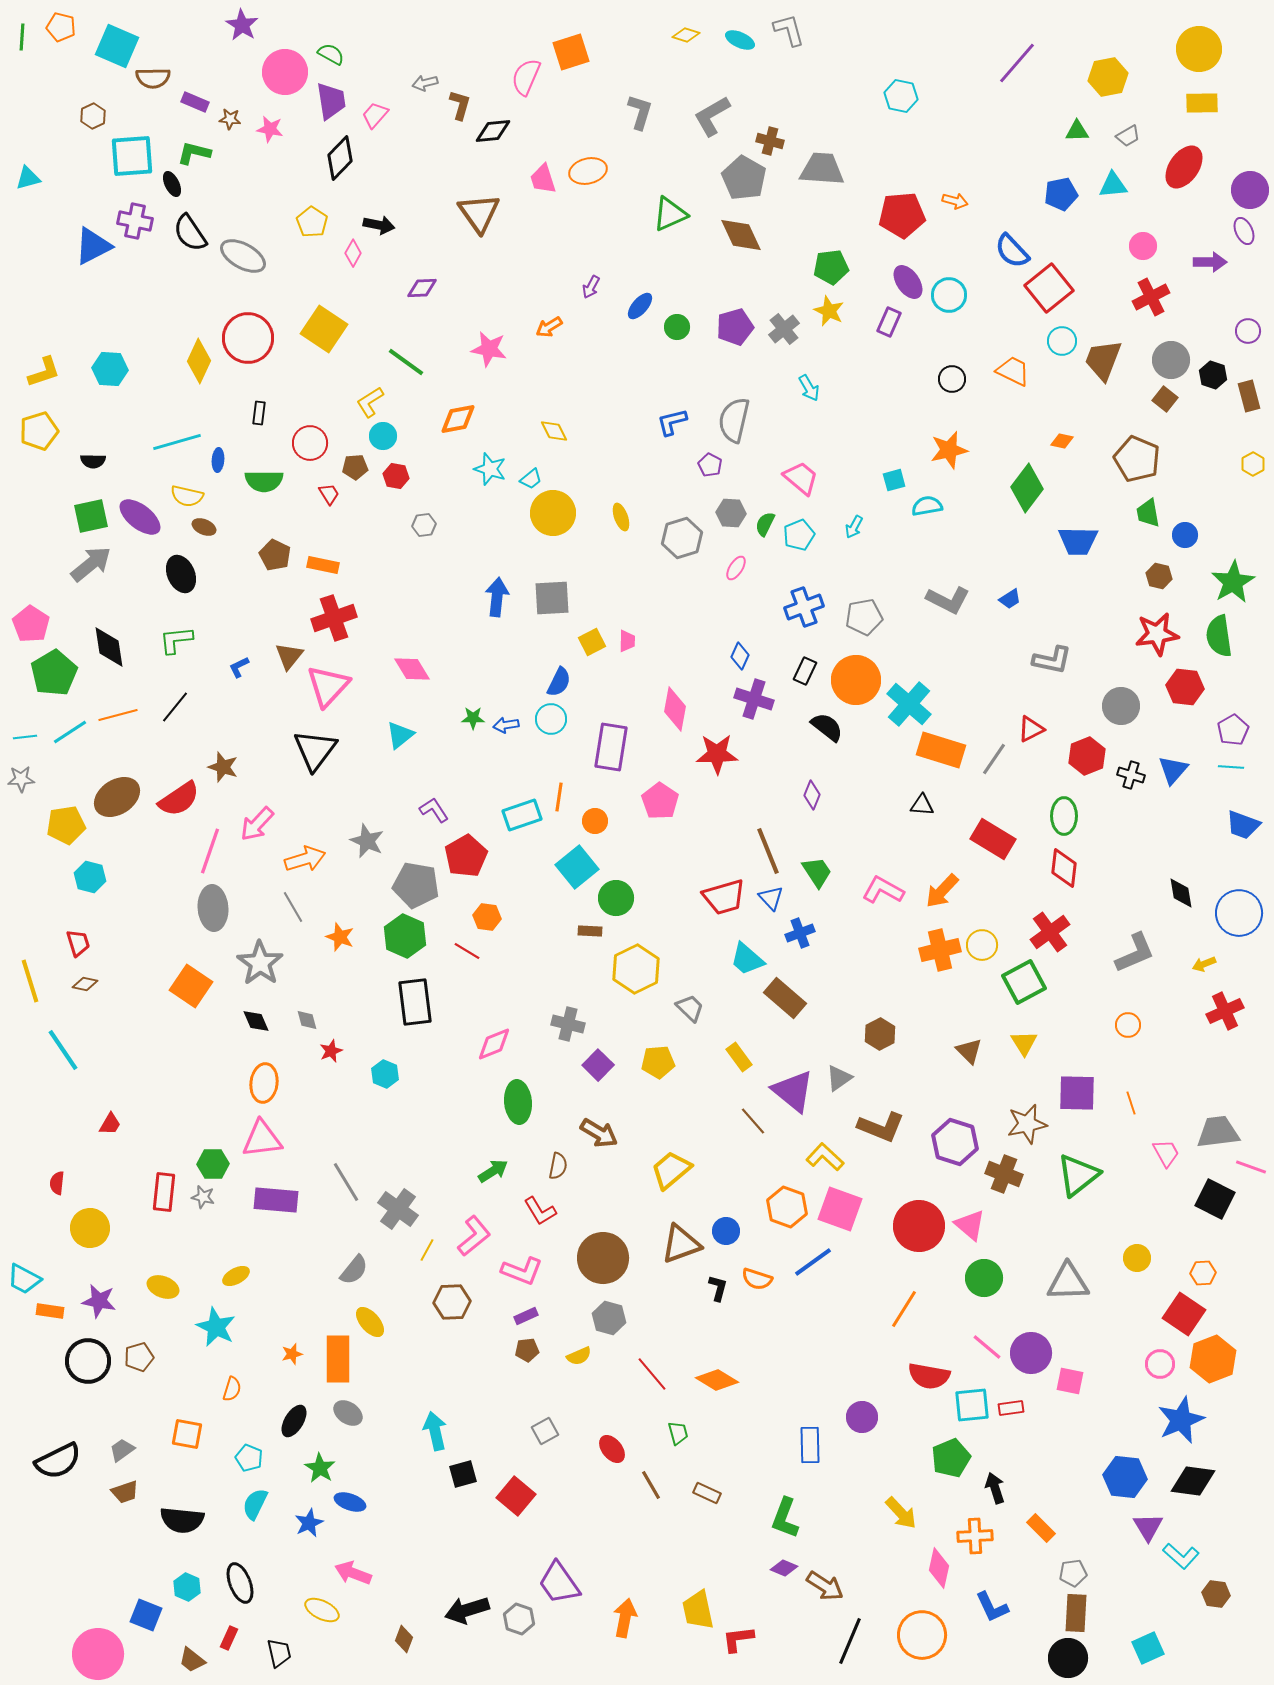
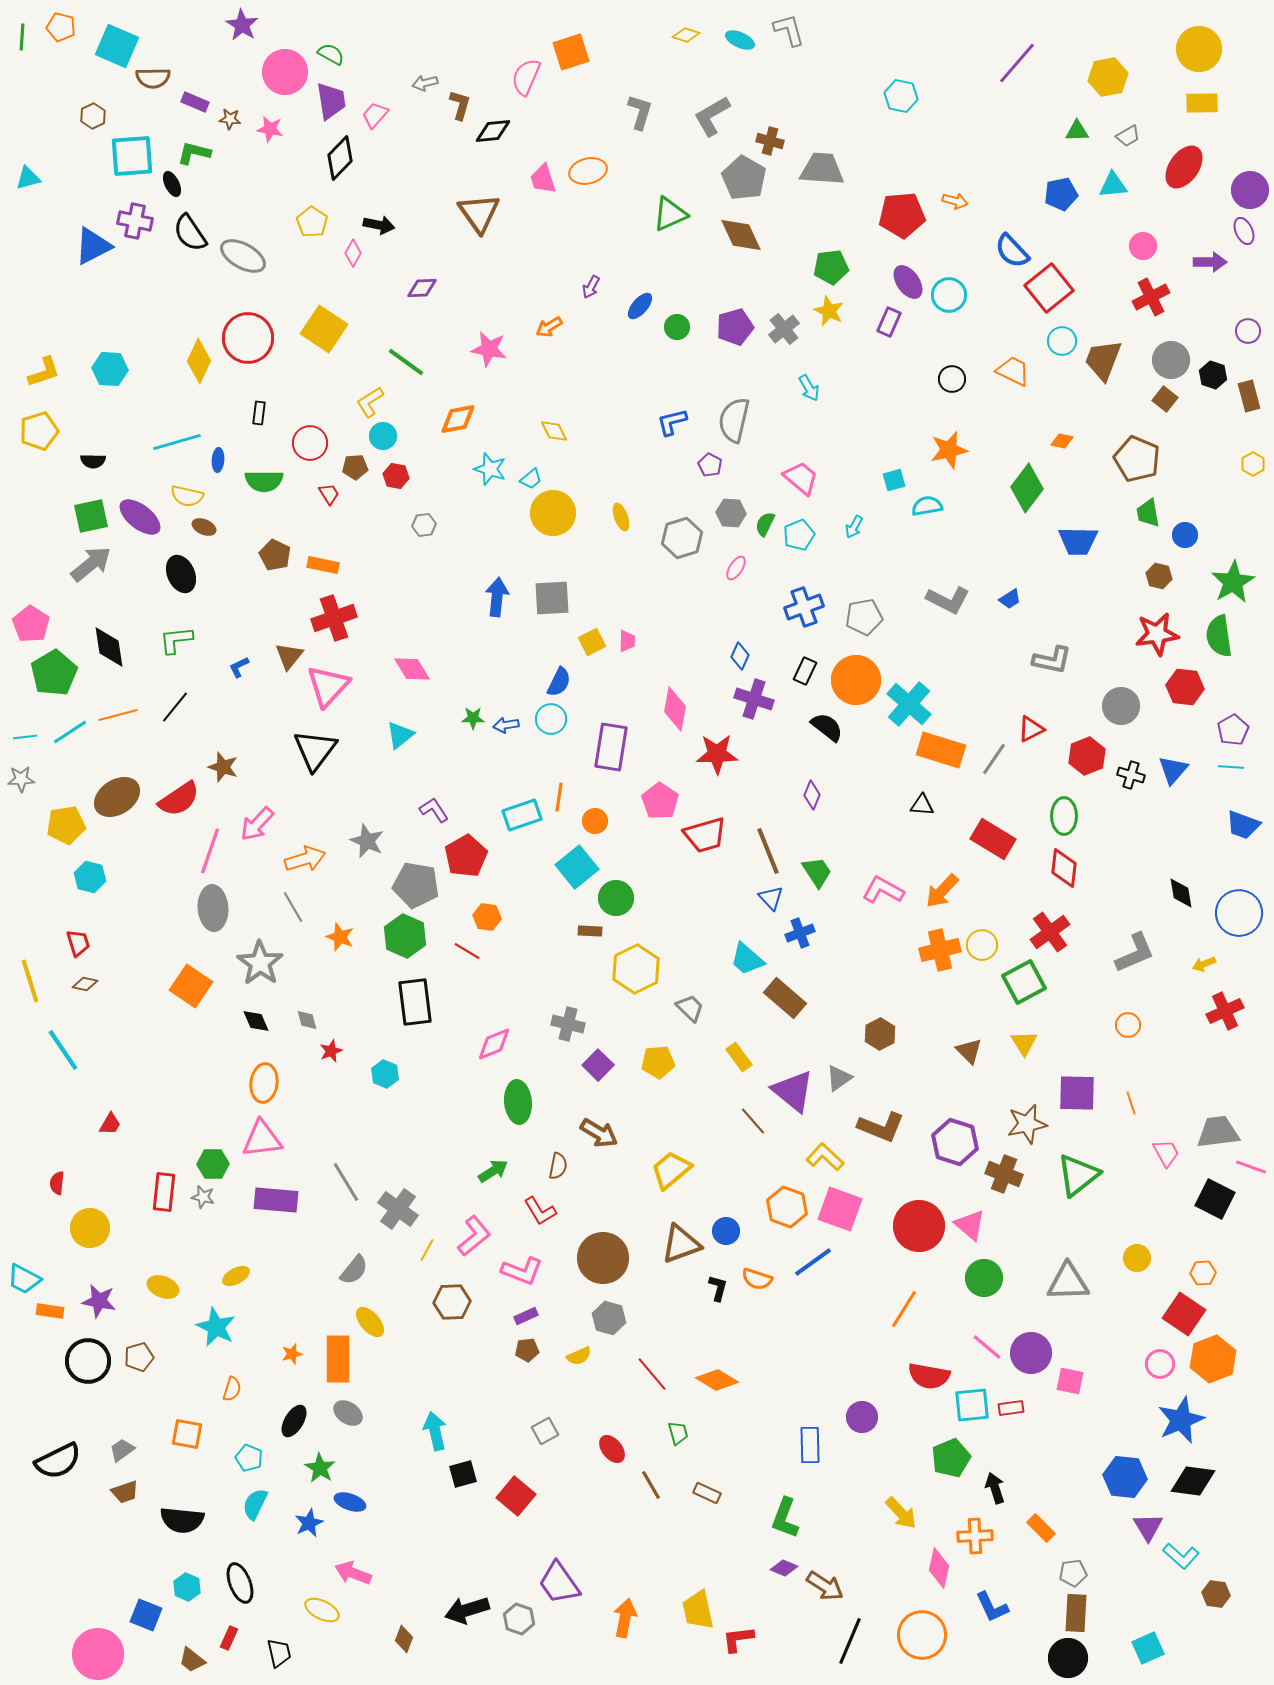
red trapezoid at (724, 897): moved 19 px left, 62 px up
